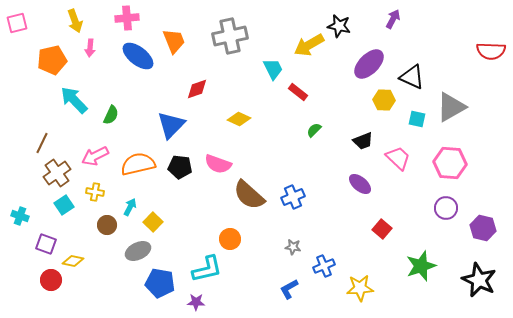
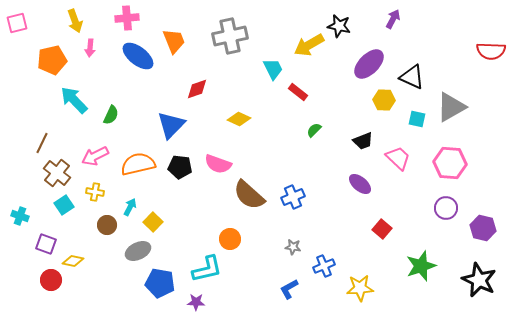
brown cross at (57, 173): rotated 16 degrees counterclockwise
